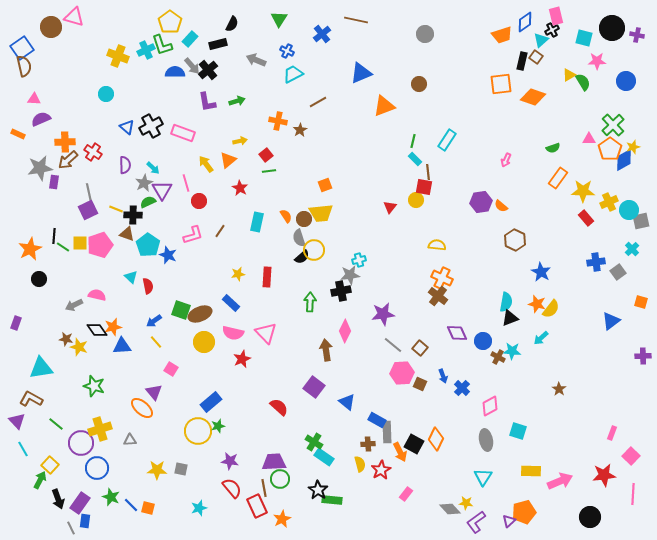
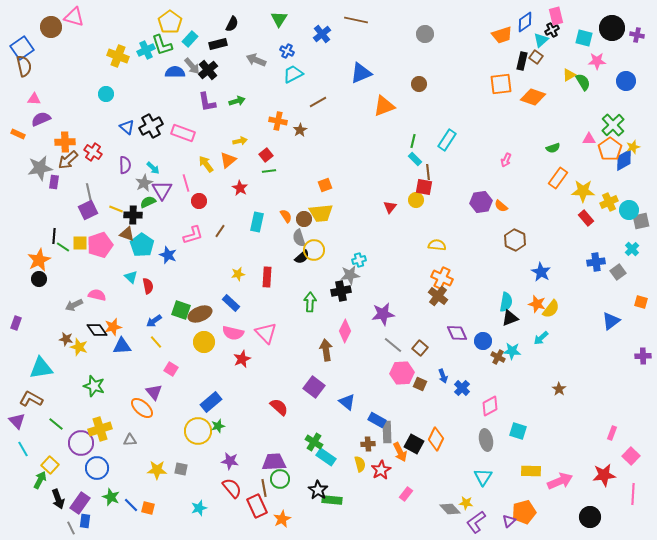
cyan pentagon at (148, 245): moved 6 px left
orange star at (30, 249): moved 9 px right, 11 px down
cyan rectangle at (324, 457): moved 2 px right
